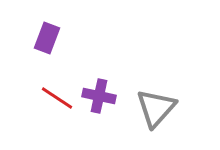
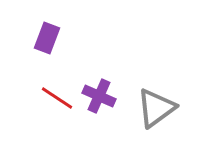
purple cross: rotated 12 degrees clockwise
gray triangle: rotated 12 degrees clockwise
